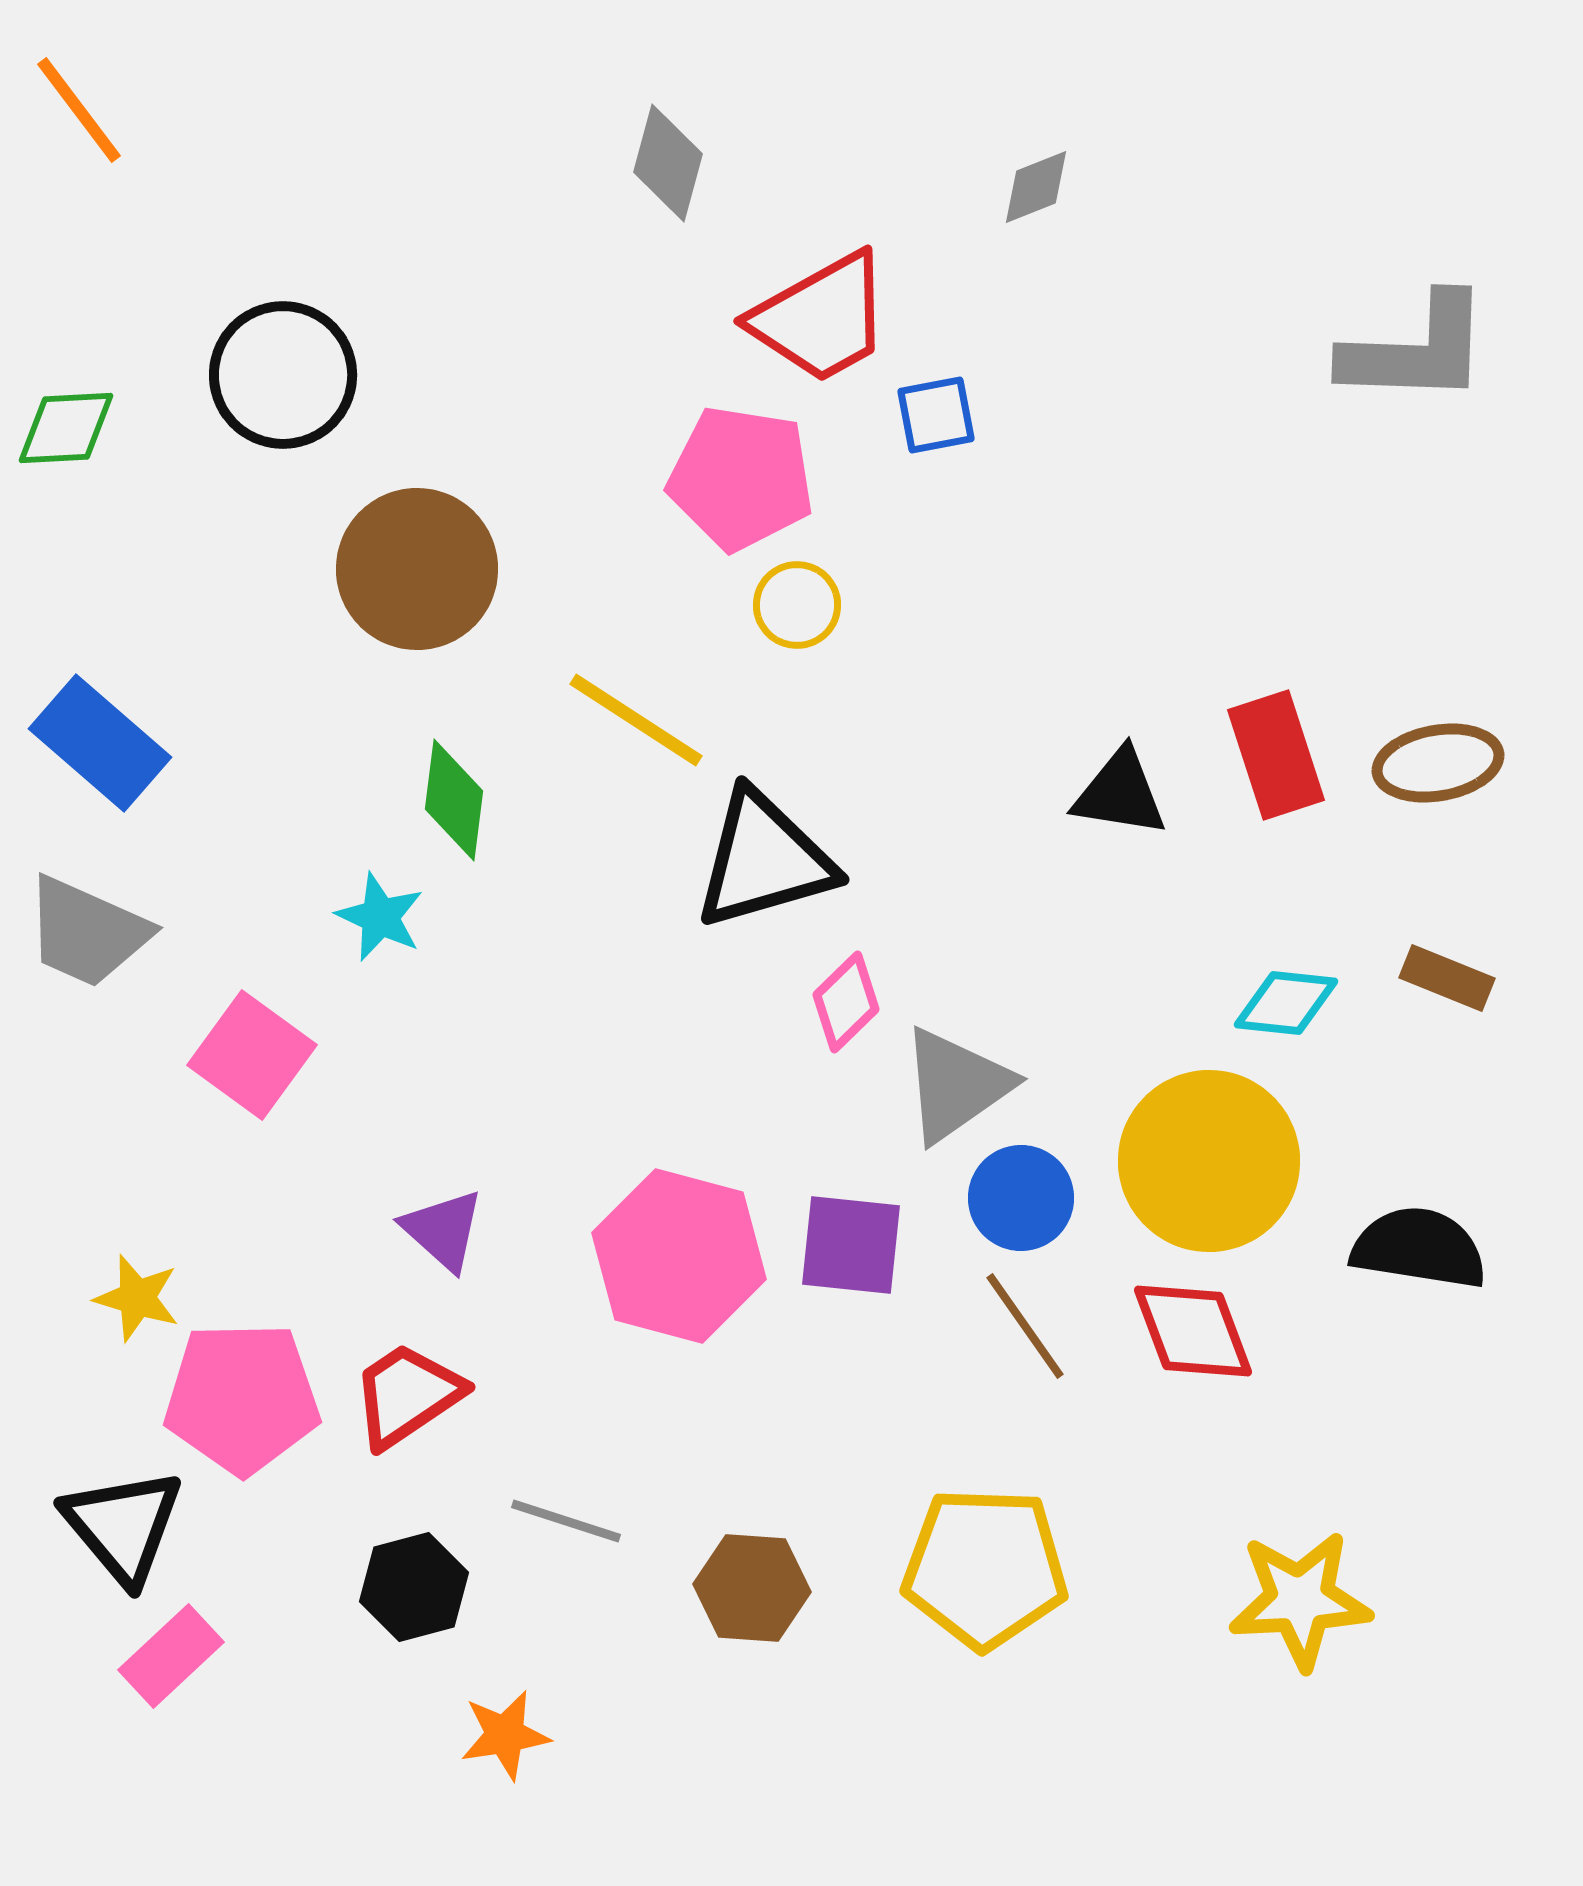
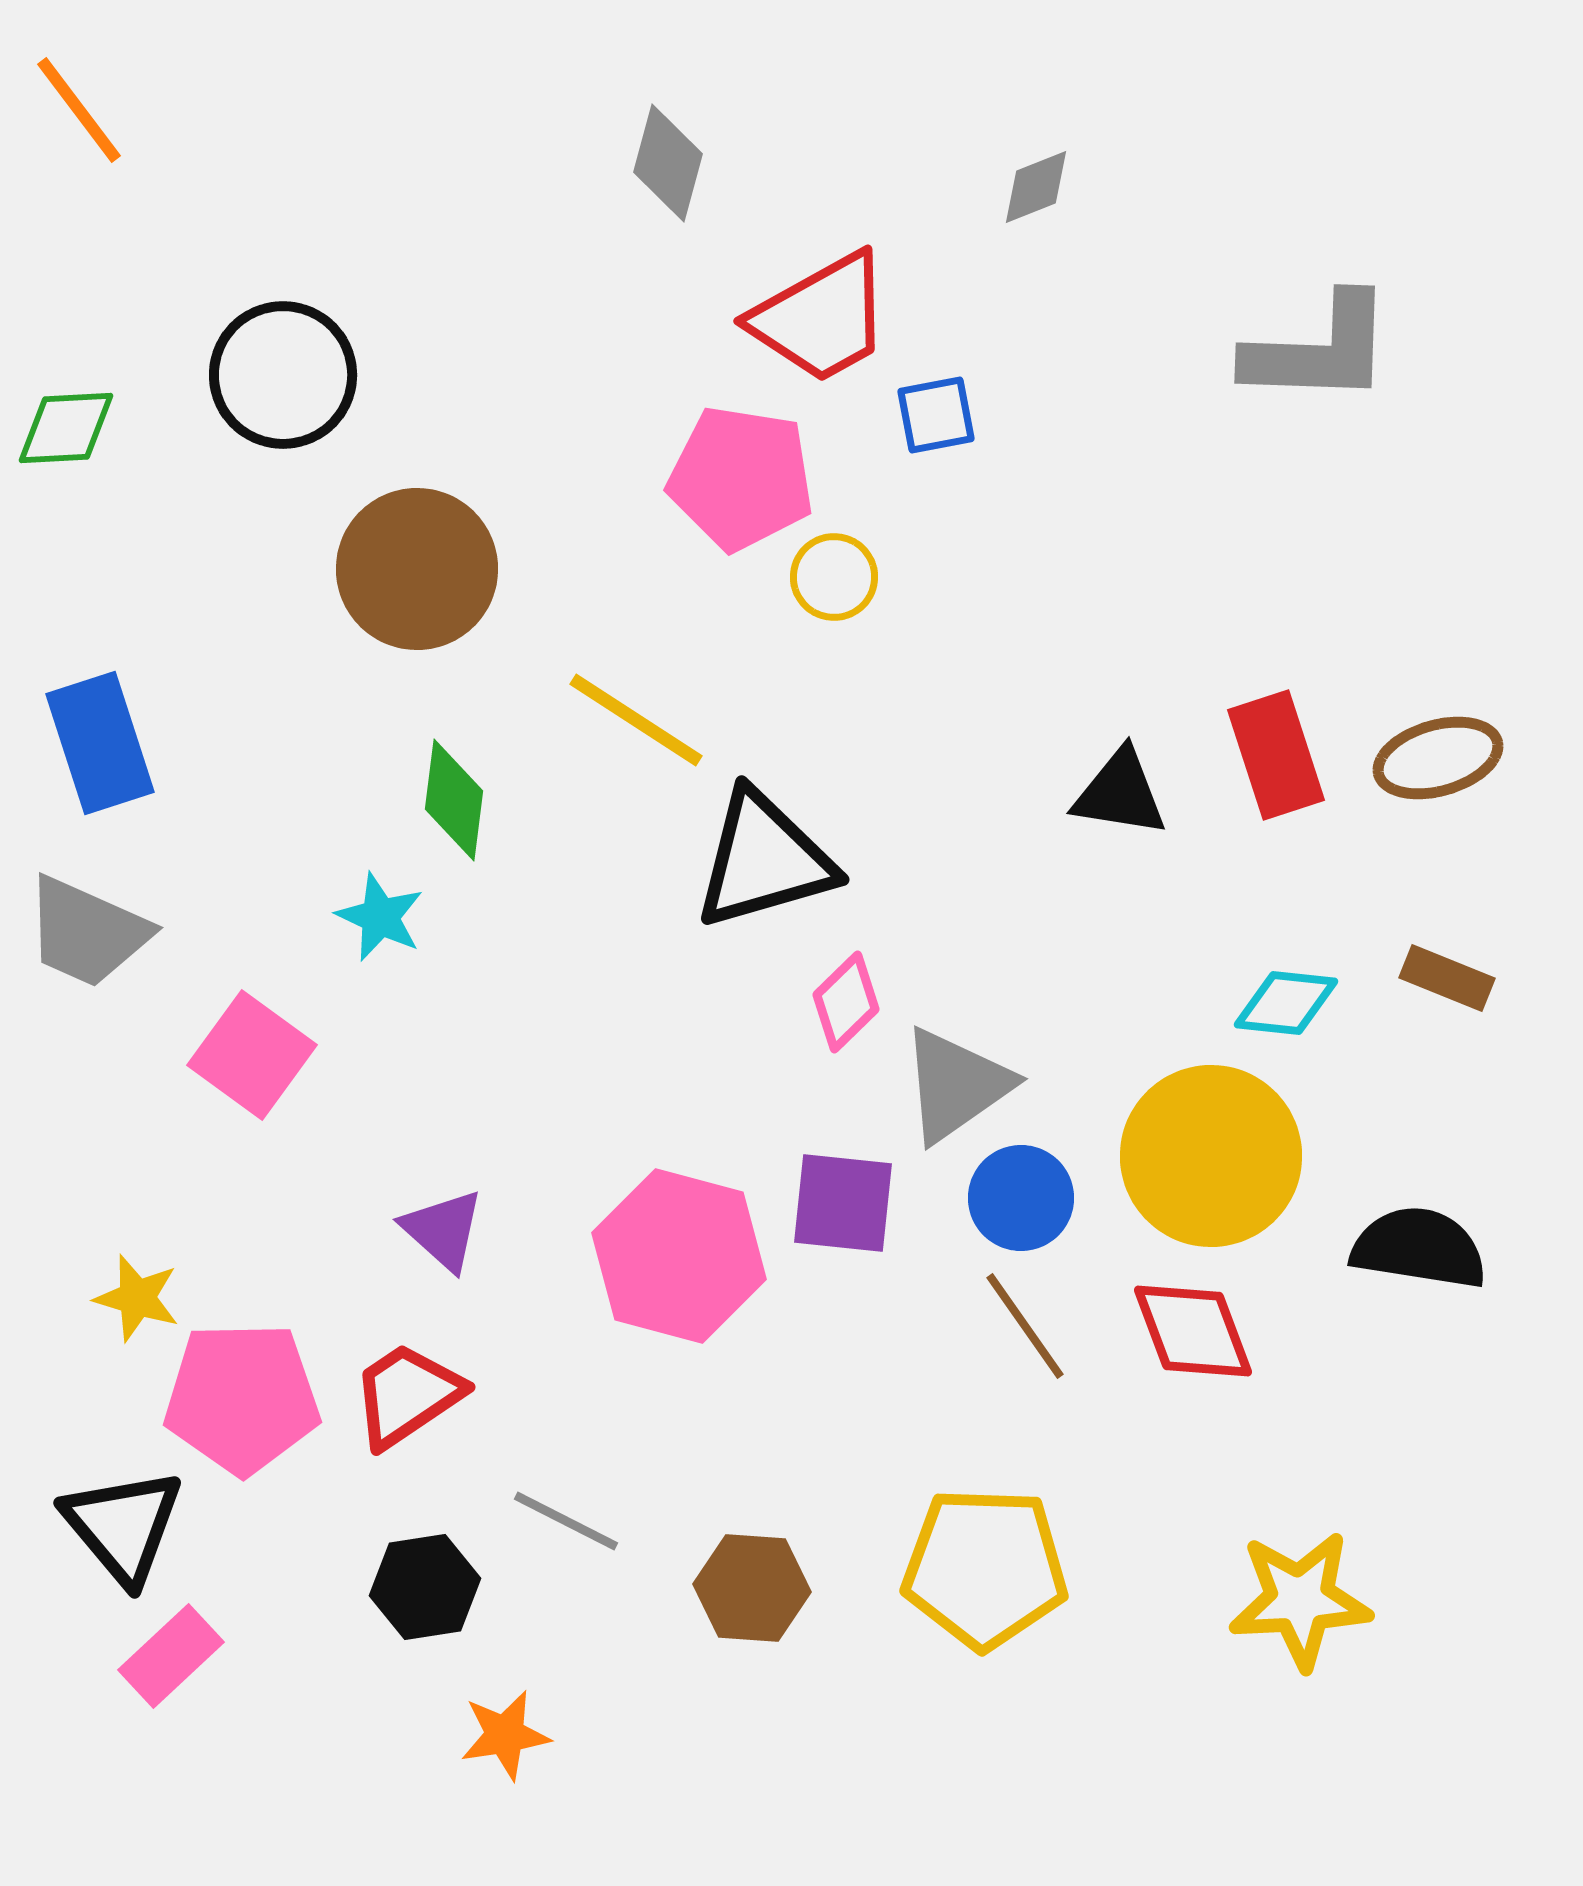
gray L-shape at (1416, 350): moved 97 px left
yellow circle at (797, 605): moved 37 px right, 28 px up
blue rectangle at (100, 743): rotated 31 degrees clockwise
brown ellipse at (1438, 763): moved 5 px up; rotated 6 degrees counterclockwise
yellow circle at (1209, 1161): moved 2 px right, 5 px up
purple square at (851, 1245): moved 8 px left, 42 px up
gray line at (566, 1521): rotated 9 degrees clockwise
black hexagon at (414, 1587): moved 11 px right; rotated 6 degrees clockwise
